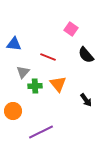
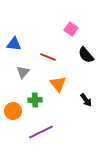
green cross: moved 14 px down
